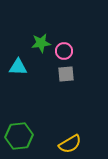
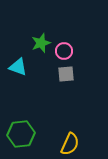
green star: rotated 12 degrees counterclockwise
cyan triangle: rotated 18 degrees clockwise
green hexagon: moved 2 px right, 2 px up
yellow semicircle: rotated 35 degrees counterclockwise
